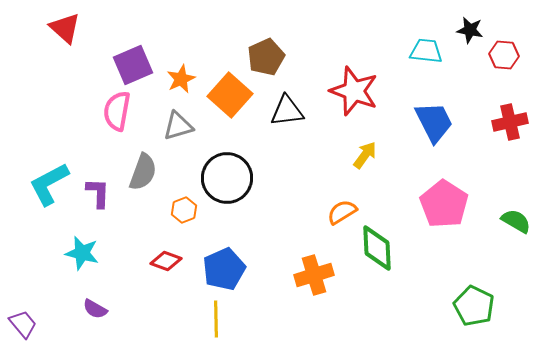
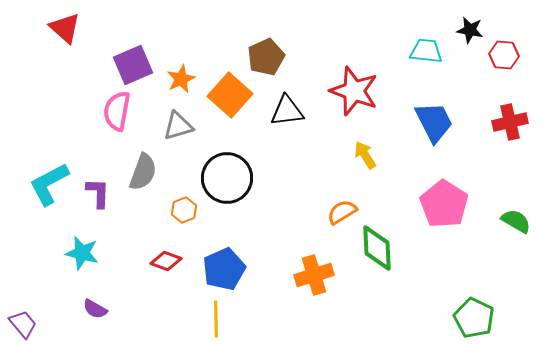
yellow arrow: rotated 68 degrees counterclockwise
green pentagon: moved 12 px down
